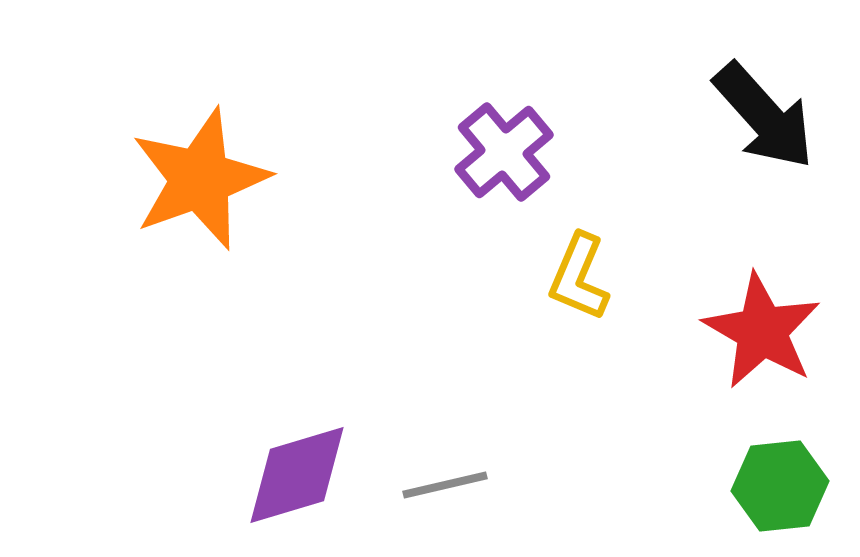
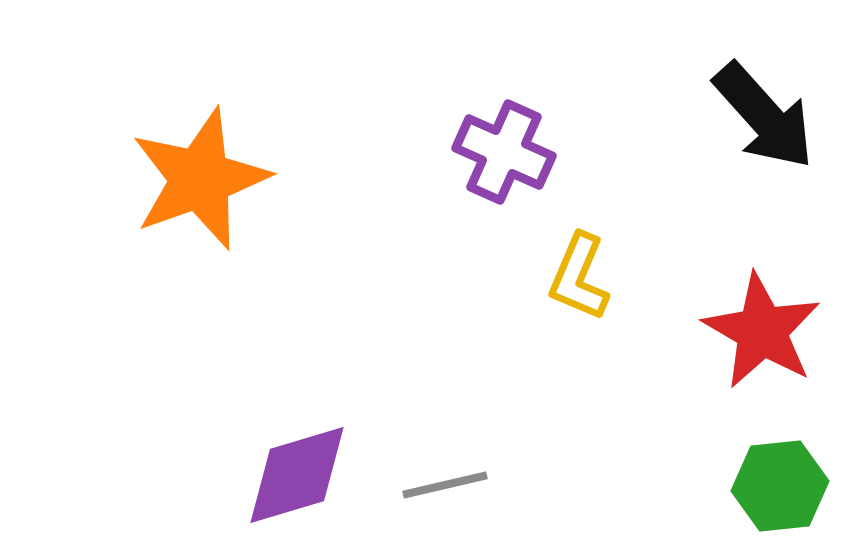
purple cross: rotated 26 degrees counterclockwise
